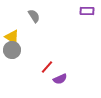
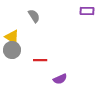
red line: moved 7 px left, 7 px up; rotated 48 degrees clockwise
